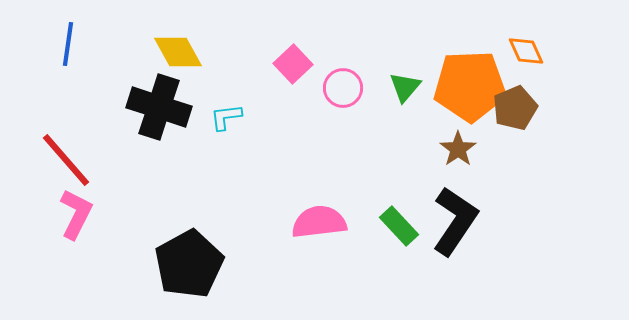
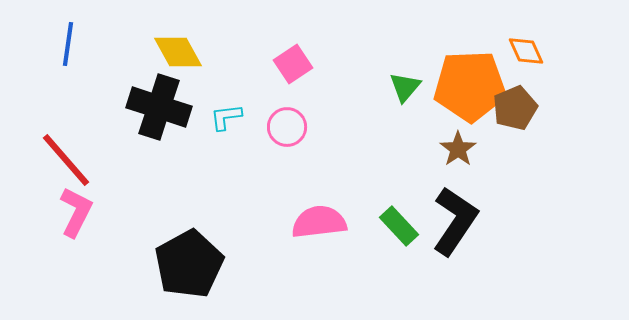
pink square: rotated 9 degrees clockwise
pink circle: moved 56 px left, 39 px down
pink L-shape: moved 2 px up
